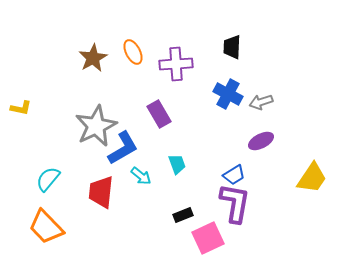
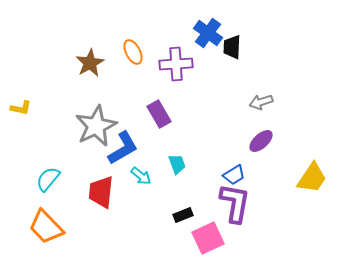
brown star: moved 3 px left, 5 px down
blue cross: moved 20 px left, 61 px up; rotated 8 degrees clockwise
purple ellipse: rotated 15 degrees counterclockwise
